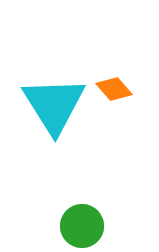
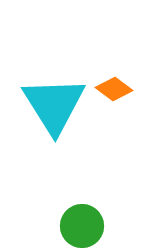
orange diamond: rotated 12 degrees counterclockwise
